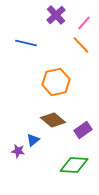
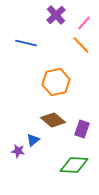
purple rectangle: moved 1 px left, 1 px up; rotated 36 degrees counterclockwise
